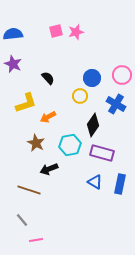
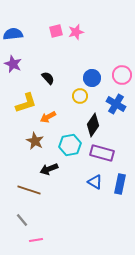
brown star: moved 1 px left, 2 px up
